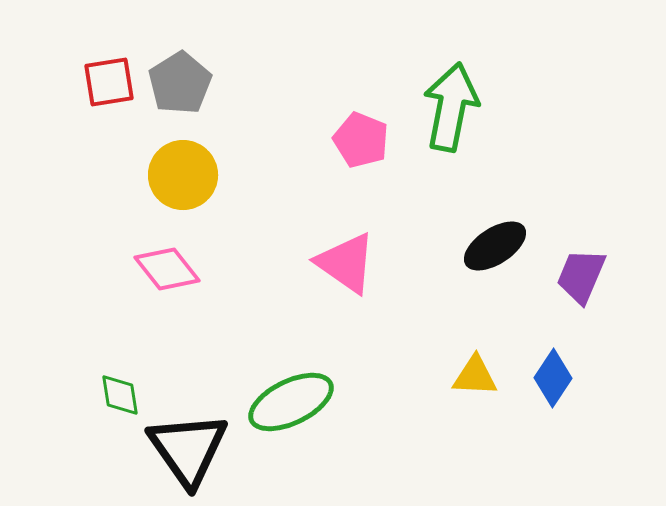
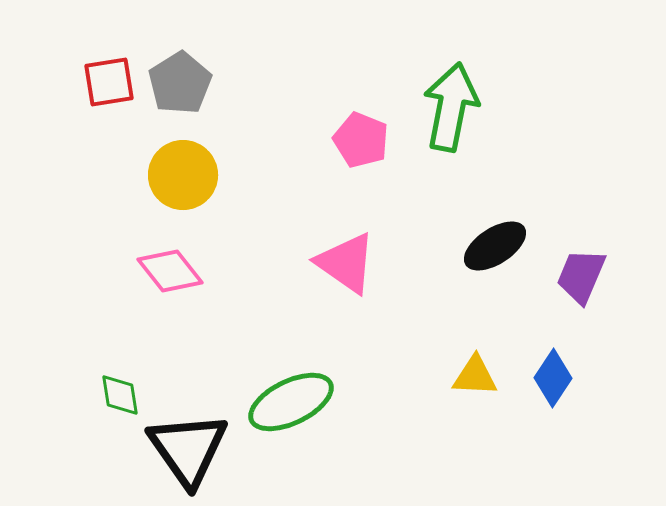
pink diamond: moved 3 px right, 2 px down
